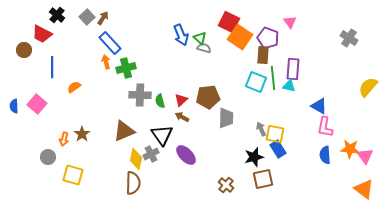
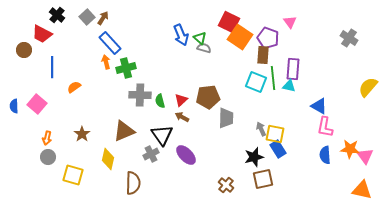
orange arrow at (64, 139): moved 17 px left, 1 px up
yellow diamond at (136, 159): moved 28 px left
orange triangle at (364, 189): moved 2 px left, 1 px down; rotated 25 degrees counterclockwise
